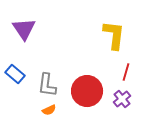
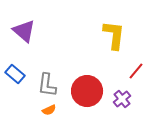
purple triangle: moved 2 px down; rotated 15 degrees counterclockwise
red line: moved 10 px right, 1 px up; rotated 24 degrees clockwise
